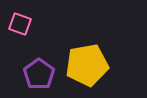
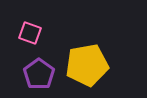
pink square: moved 10 px right, 9 px down
